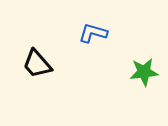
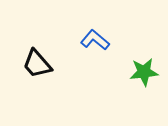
blue L-shape: moved 2 px right, 7 px down; rotated 24 degrees clockwise
